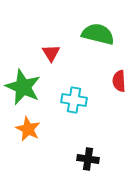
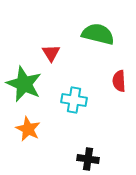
green star: moved 1 px right, 3 px up
